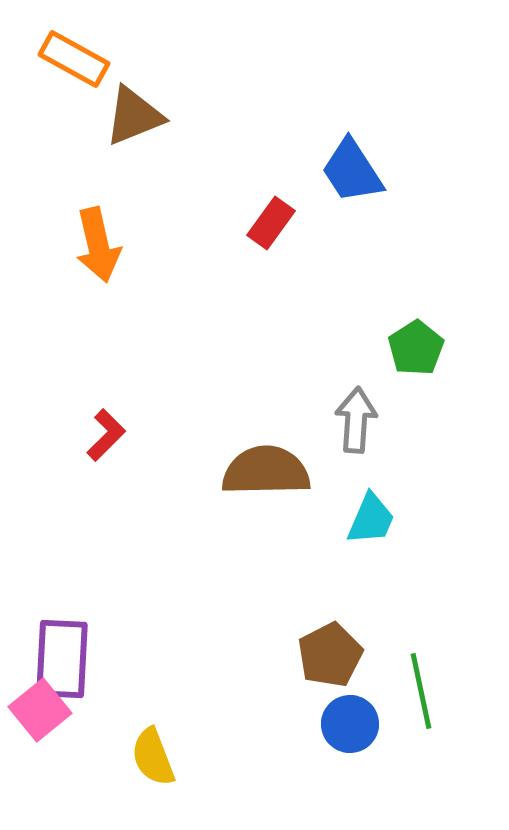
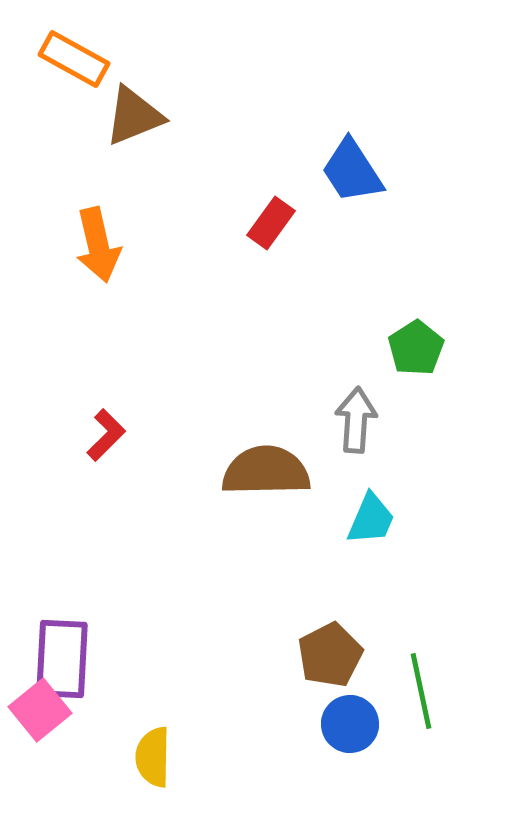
yellow semicircle: rotated 22 degrees clockwise
